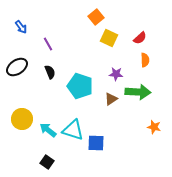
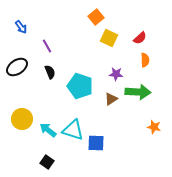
purple line: moved 1 px left, 2 px down
